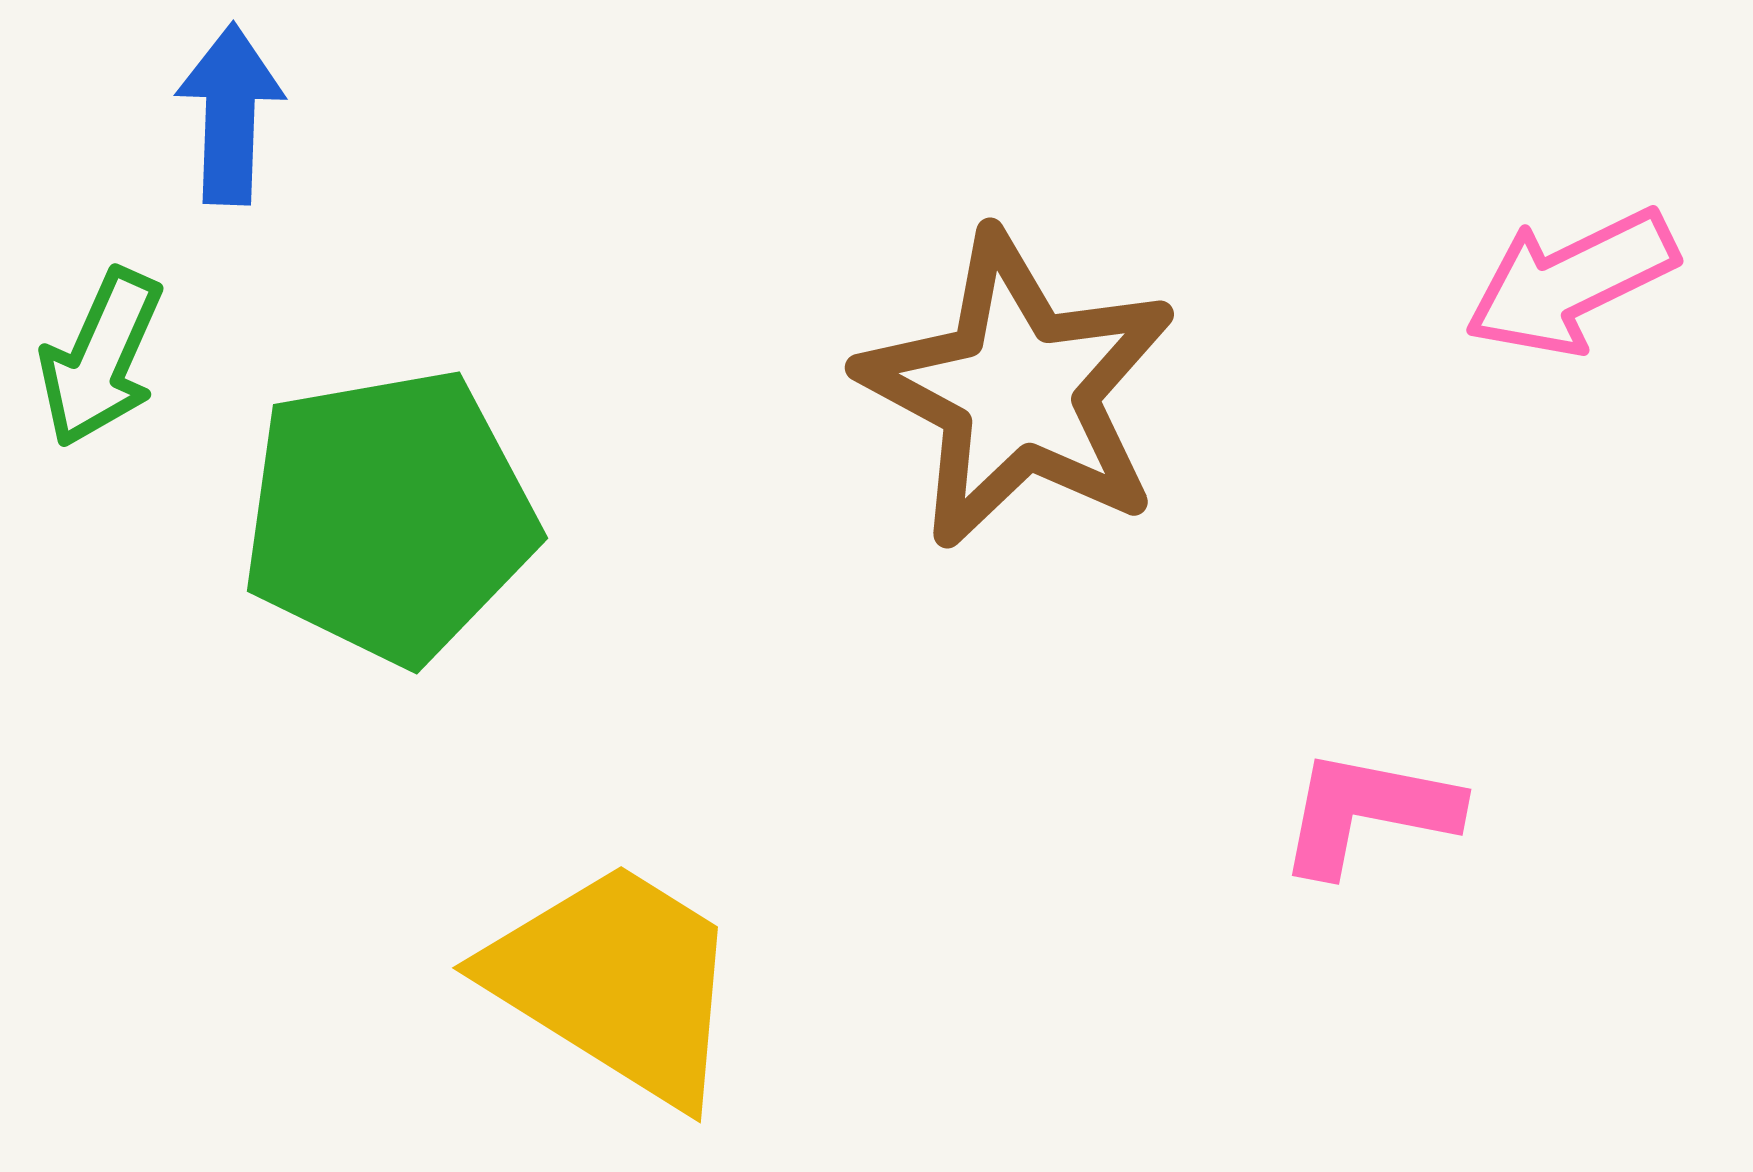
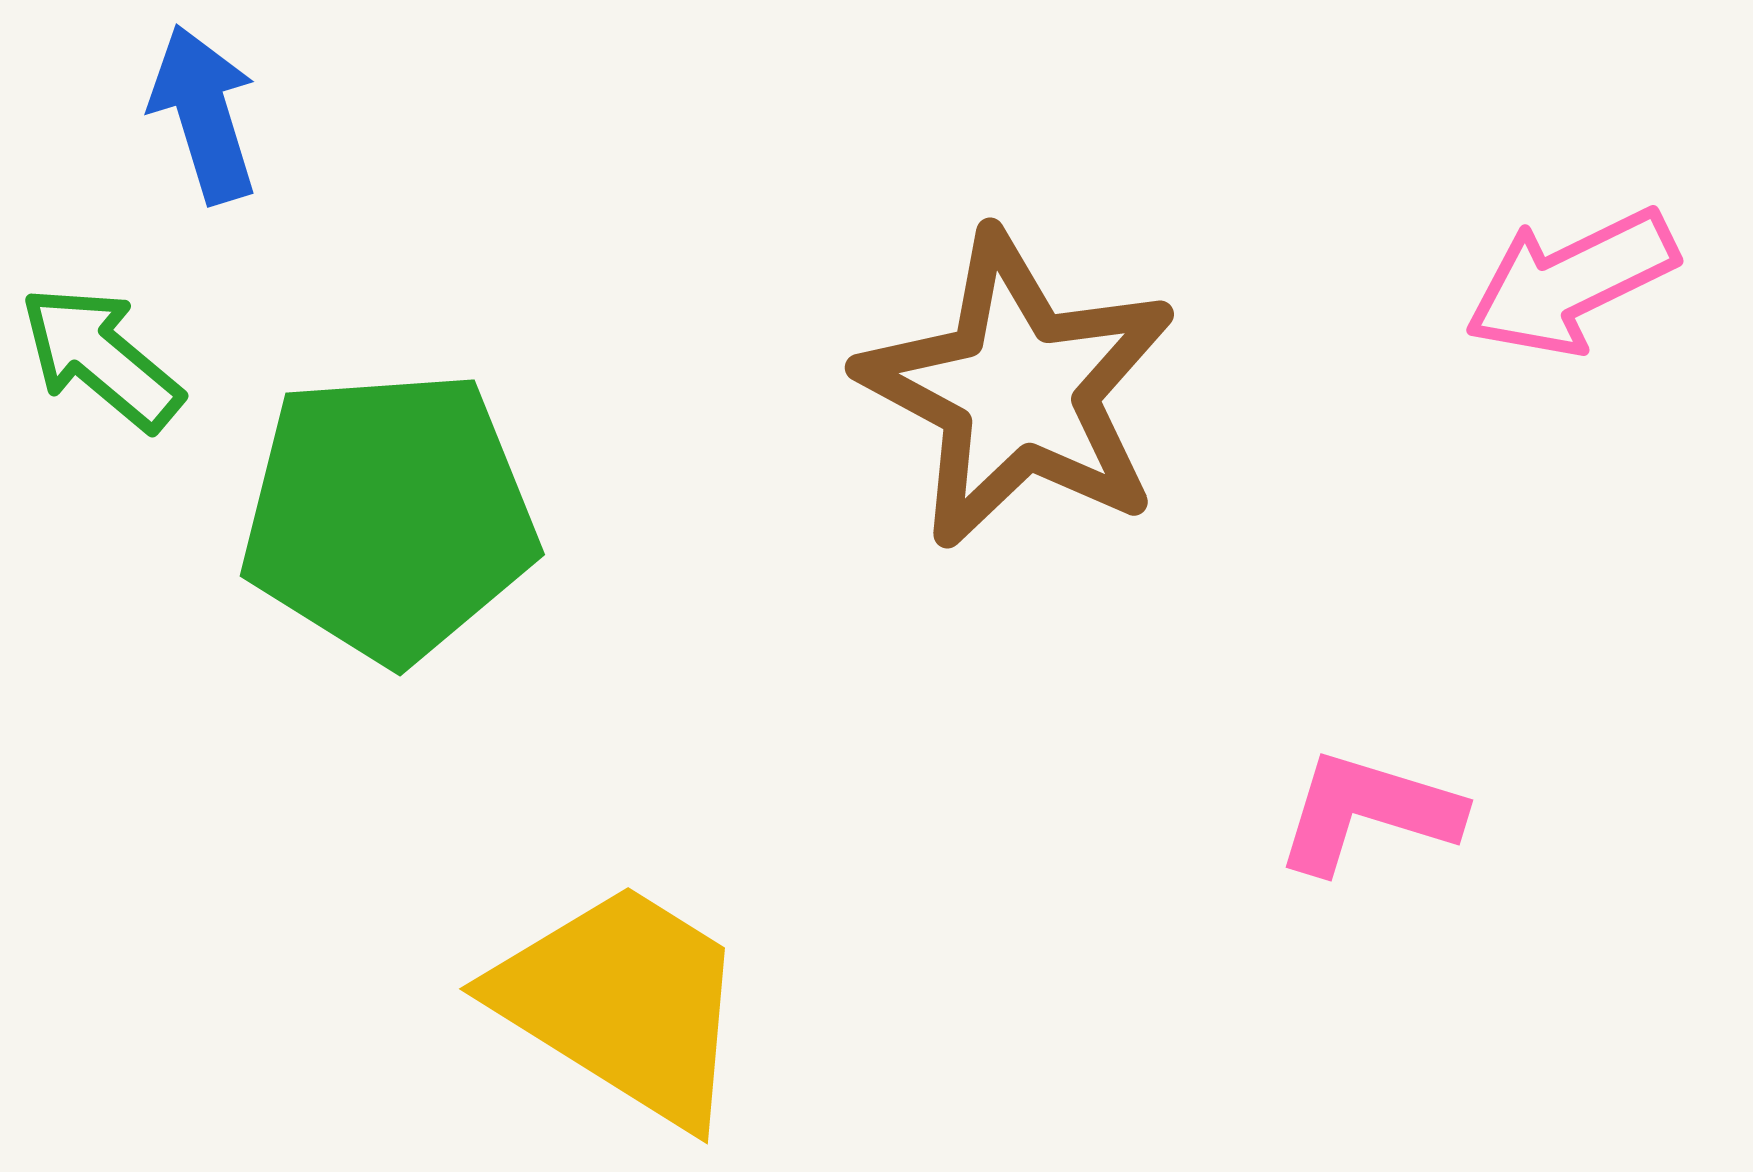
blue arrow: moved 26 px left; rotated 19 degrees counterclockwise
green arrow: rotated 106 degrees clockwise
green pentagon: rotated 6 degrees clockwise
pink L-shape: rotated 6 degrees clockwise
yellow trapezoid: moved 7 px right, 21 px down
